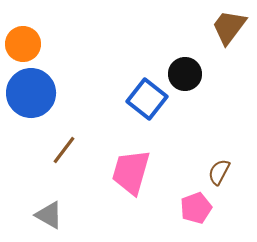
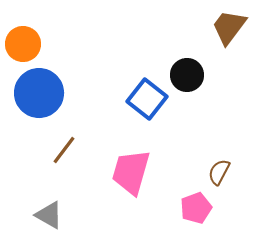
black circle: moved 2 px right, 1 px down
blue circle: moved 8 px right
